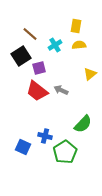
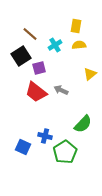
red trapezoid: moved 1 px left, 1 px down
